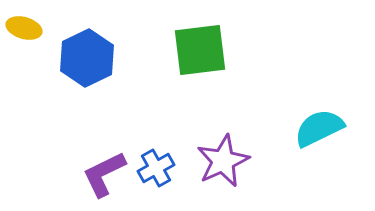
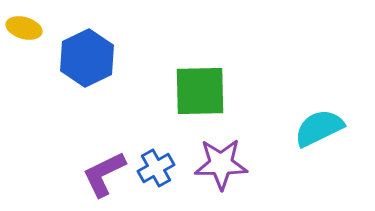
green square: moved 41 px down; rotated 6 degrees clockwise
purple star: moved 2 px left, 3 px down; rotated 24 degrees clockwise
